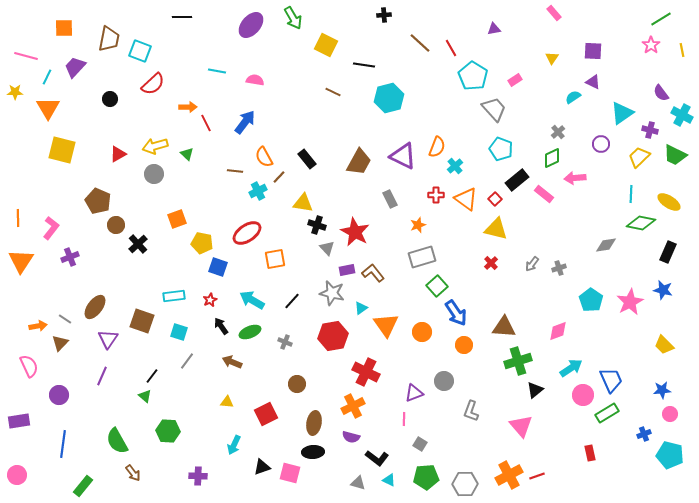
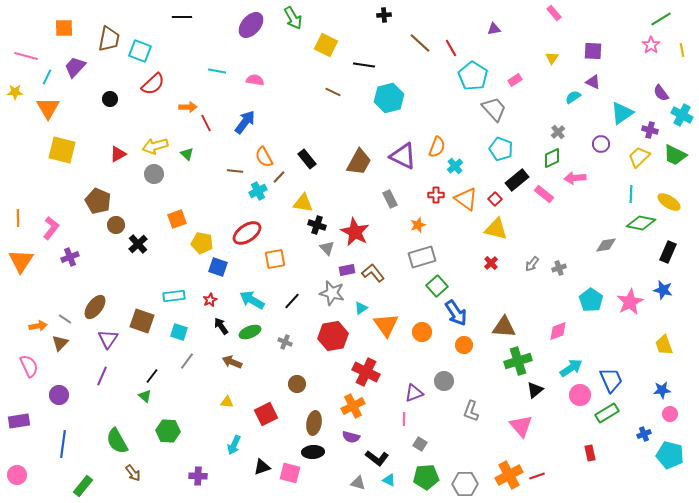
yellow trapezoid at (664, 345): rotated 25 degrees clockwise
pink circle at (583, 395): moved 3 px left
